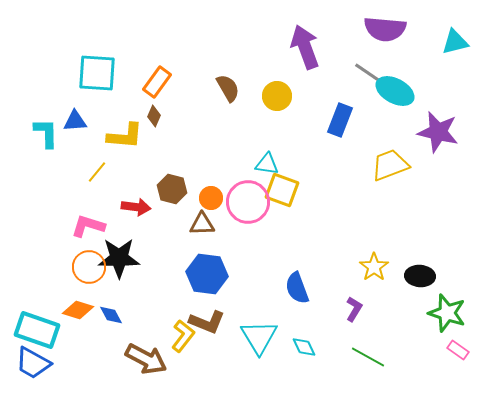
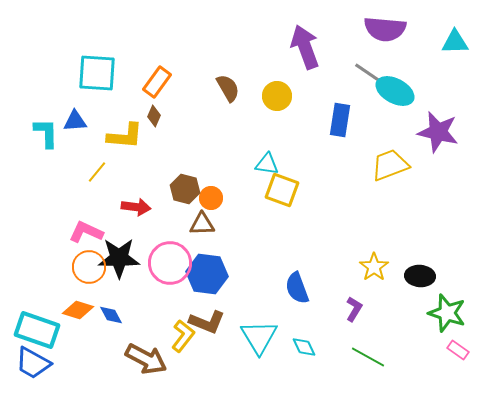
cyan triangle at (455, 42): rotated 12 degrees clockwise
blue rectangle at (340, 120): rotated 12 degrees counterclockwise
brown hexagon at (172, 189): moved 13 px right
pink circle at (248, 202): moved 78 px left, 61 px down
pink L-shape at (88, 226): moved 2 px left, 6 px down; rotated 8 degrees clockwise
